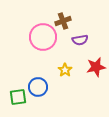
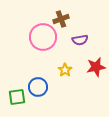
brown cross: moved 2 px left, 2 px up
green square: moved 1 px left
